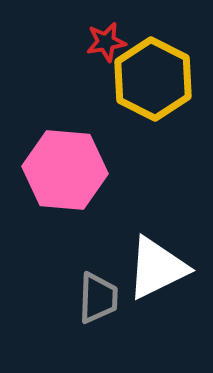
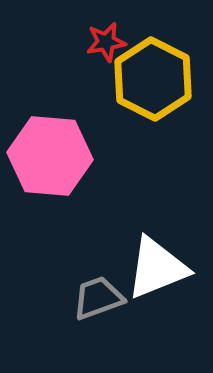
pink hexagon: moved 15 px left, 14 px up
white triangle: rotated 4 degrees clockwise
gray trapezoid: rotated 112 degrees counterclockwise
